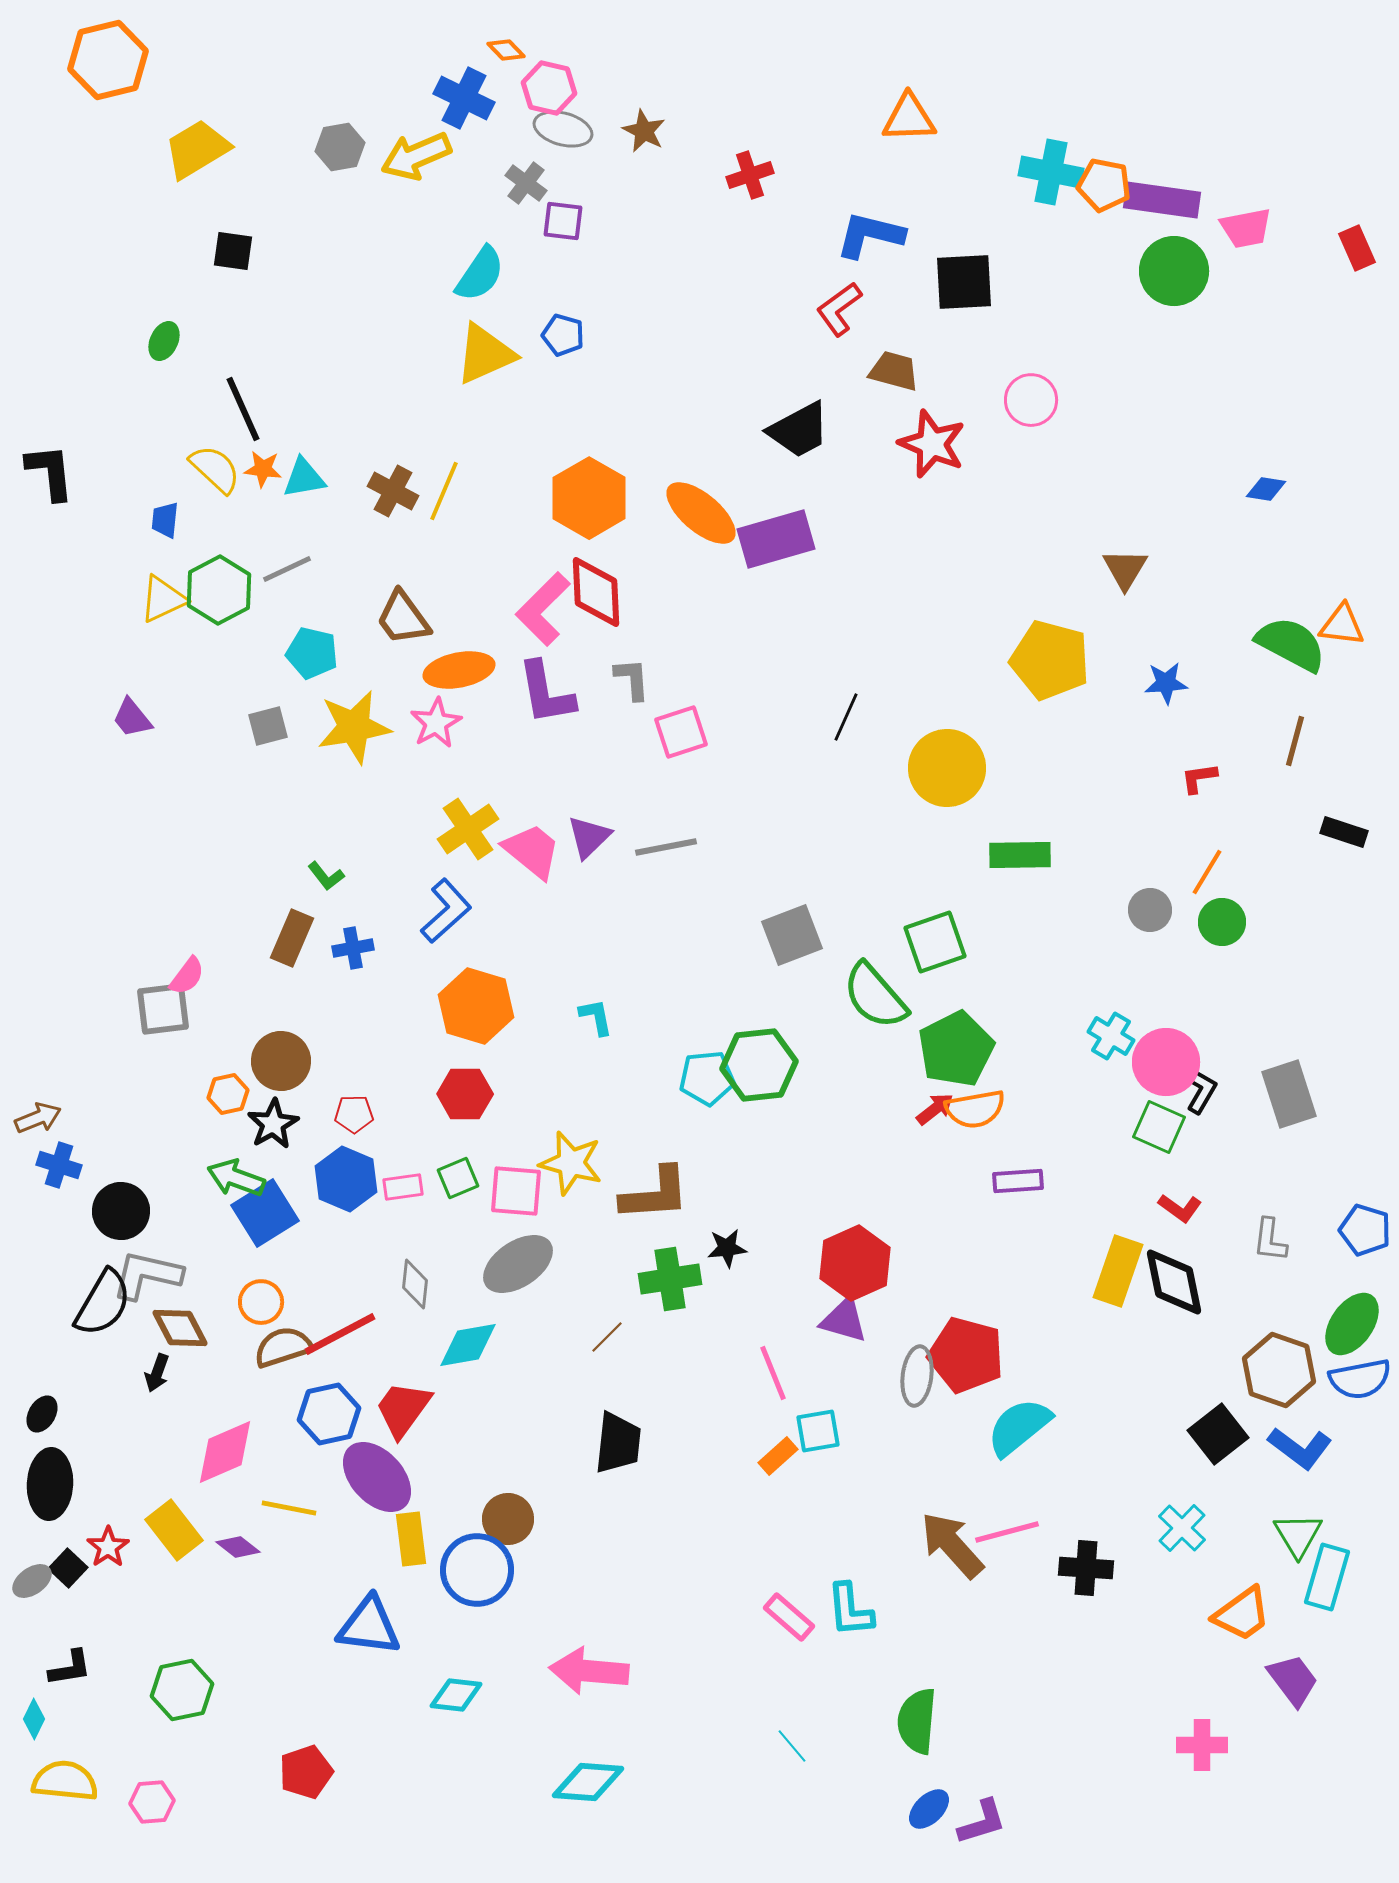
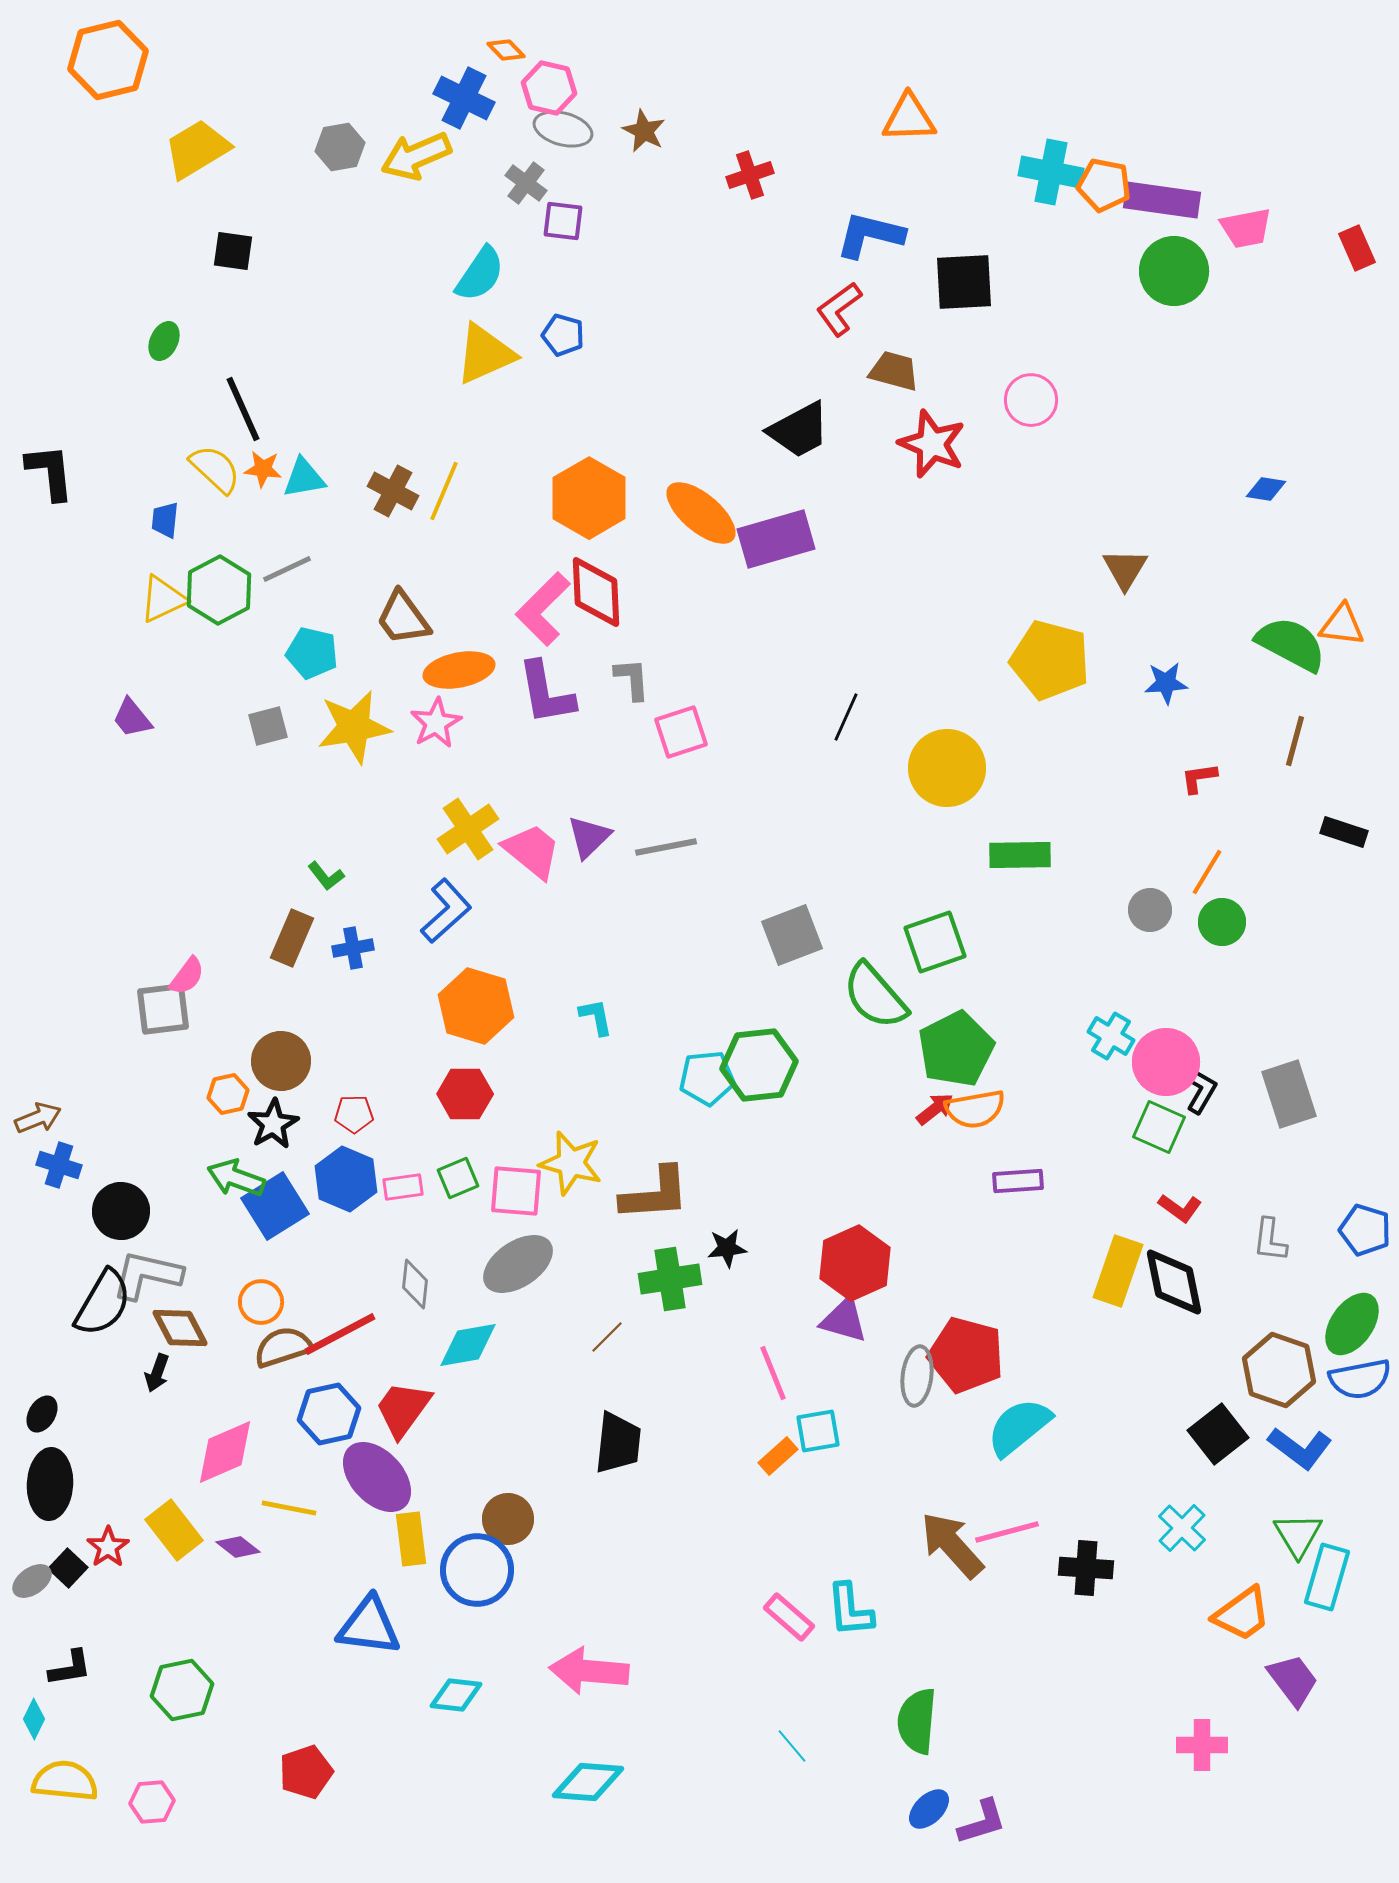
blue square at (265, 1213): moved 10 px right, 7 px up
